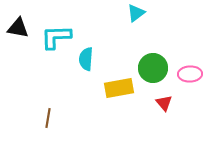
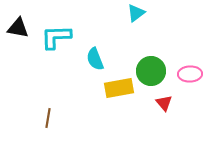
cyan semicircle: moved 9 px right; rotated 25 degrees counterclockwise
green circle: moved 2 px left, 3 px down
